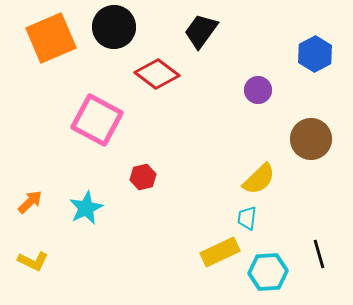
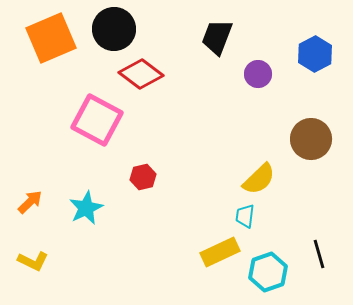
black circle: moved 2 px down
black trapezoid: moved 16 px right, 6 px down; rotated 15 degrees counterclockwise
red diamond: moved 16 px left
purple circle: moved 16 px up
cyan trapezoid: moved 2 px left, 2 px up
cyan hexagon: rotated 15 degrees counterclockwise
